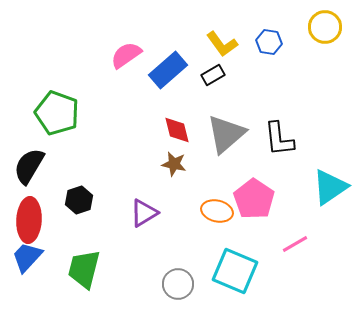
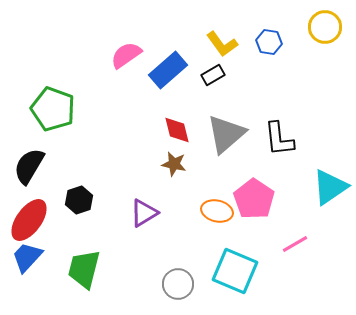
green pentagon: moved 4 px left, 4 px up
red ellipse: rotated 33 degrees clockwise
